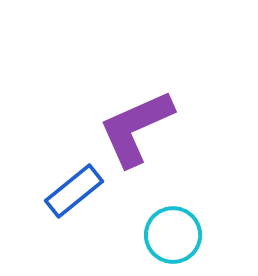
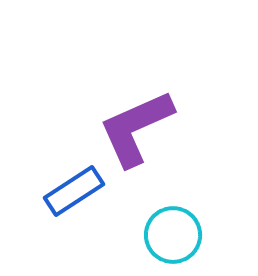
blue rectangle: rotated 6 degrees clockwise
